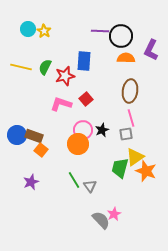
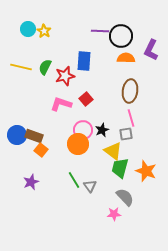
yellow triangle: moved 22 px left, 6 px up; rotated 48 degrees counterclockwise
pink star: rotated 24 degrees clockwise
gray semicircle: moved 24 px right, 23 px up
